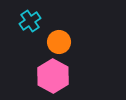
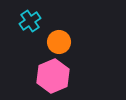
pink hexagon: rotated 8 degrees clockwise
